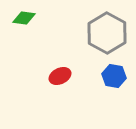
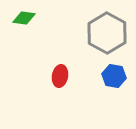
red ellipse: rotated 55 degrees counterclockwise
